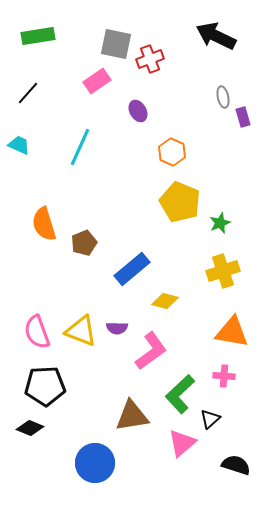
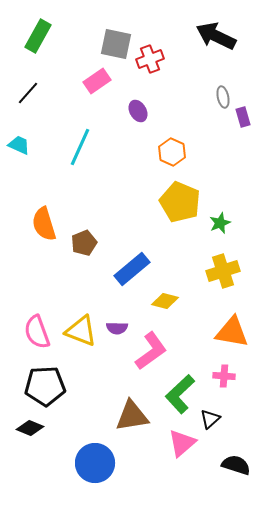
green rectangle: rotated 52 degrees counterclockwise
